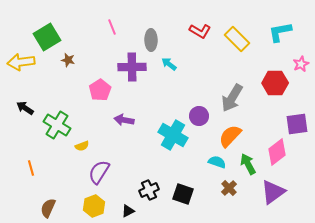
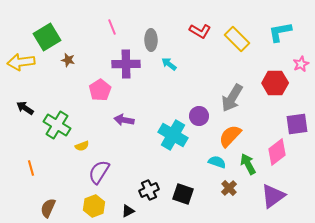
purple cross: moved 6 px left, 3 px up
purple triangle: moved 4 px down
